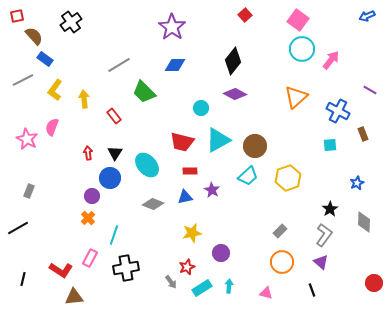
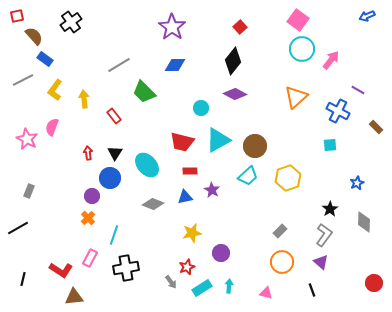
red square at (245, 15): moved 5 px left, 12 px down
purple line at (370, 90): moved 12 px left
brown rectangle at (363, 134): moved 13 px right, 7 px up; rotated 24 degrees counterclockwise
